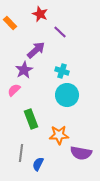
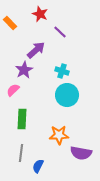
pink semicircle: moved 1 px left
green rectangle: moved 9 px left; rotated 24 degrees clockwise
blue semicircle: moved 2 px down
